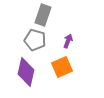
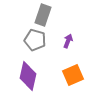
orange square: moved 11 px right, 8 px down
purple diamond: moved 2 px right, 4 px down
